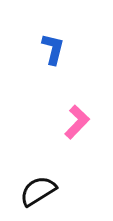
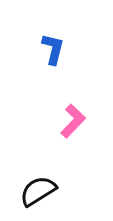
pink L-shape: moved 4 px left, 1 px up
